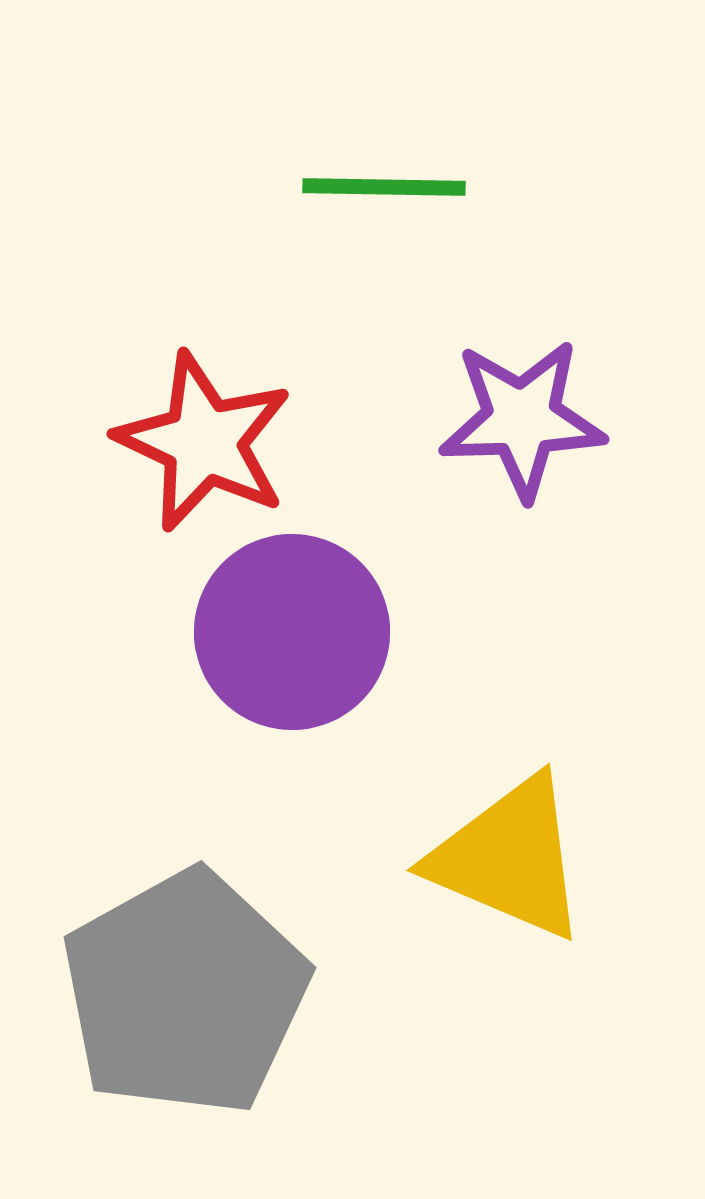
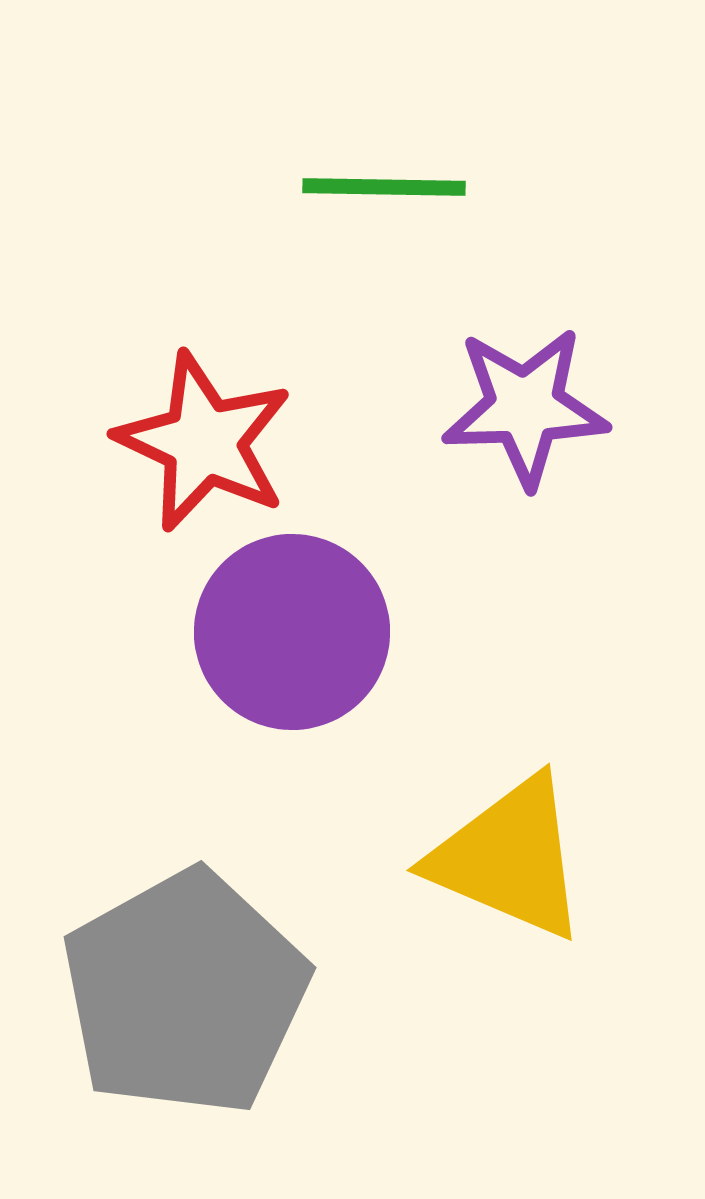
purple star: moved 3 px right, 12 px up
